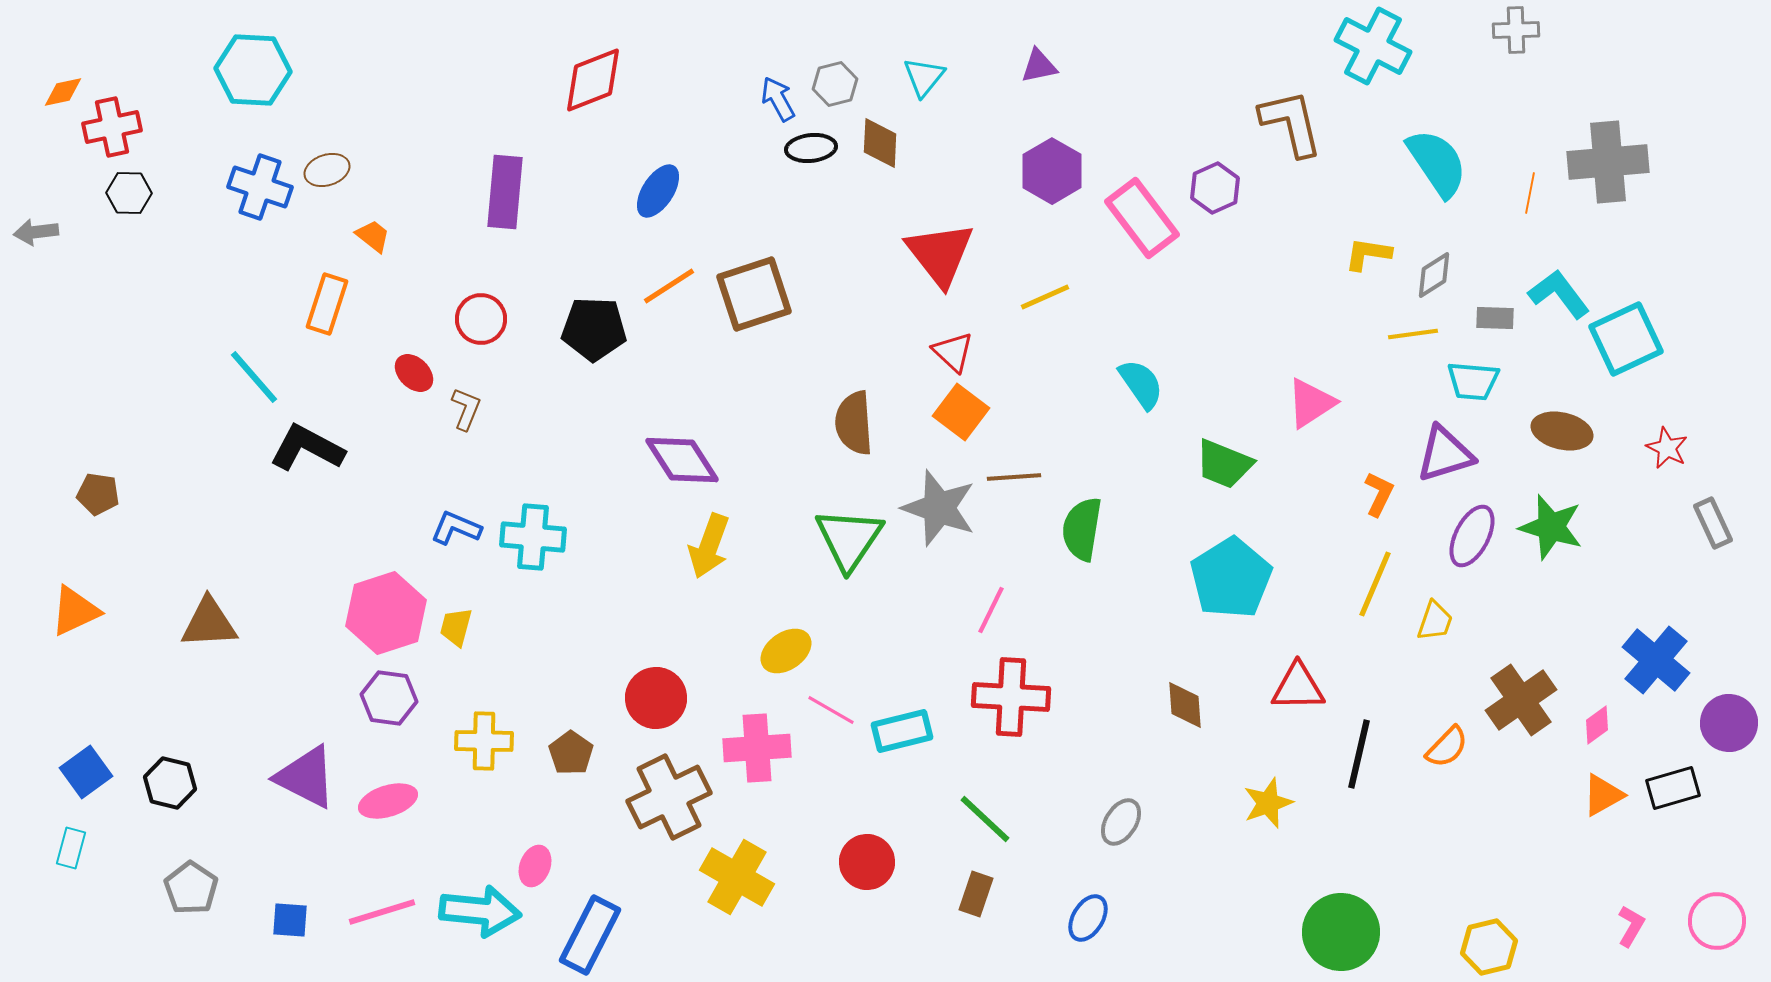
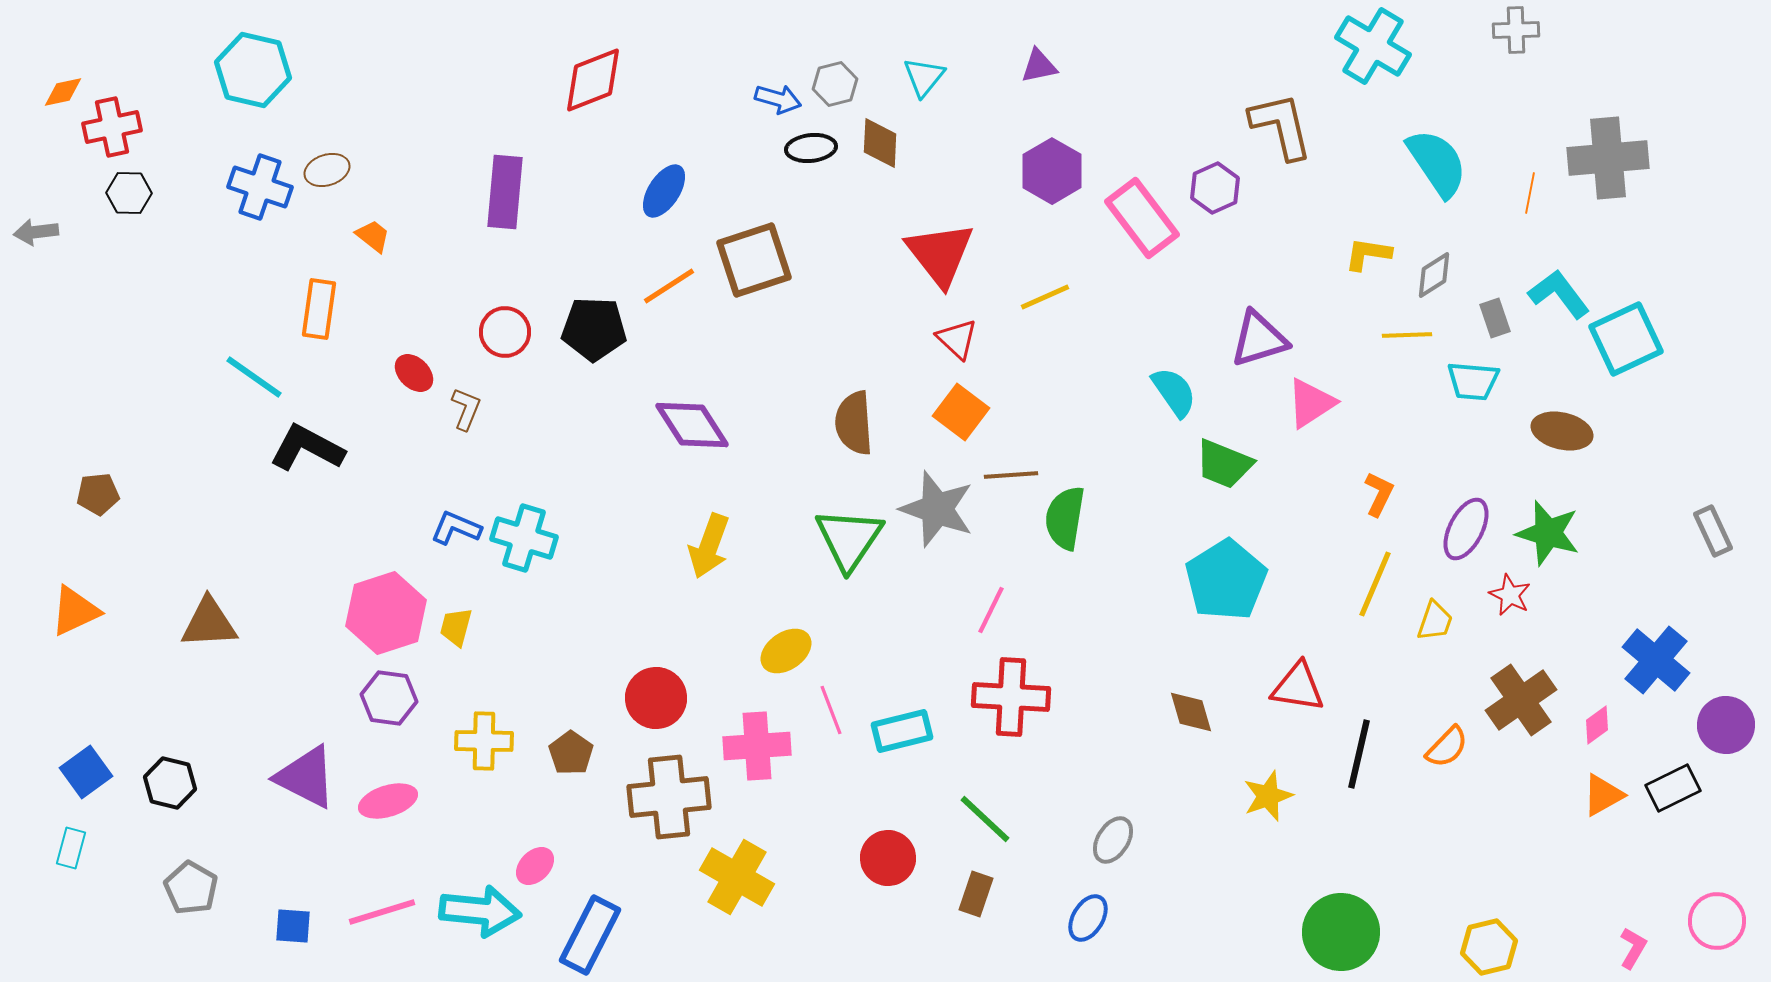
cyan cross at (1373, 46): rotated 4 degrees clockwise
cyan hexagon at (253, 70): rotated 10 degrees clockwise
blue arrow at (778, 99): rotated 135 degrees clockwise
brown L-shape at (1291, 123): moved 10 px left, 3 px down
gray cross at (1608, 162): moved 4 px up
blue ellipse at (658, 191): moved 6 px right
brown square at (754, 294): moved 34 px up
orange rectangle at (327, 304): moved 8 px left, 5 px down; rotated 10 degrees counterclockwise
gray rectangle at (1495, 318): rotated 69 degrees clockwise
red circle at (481, 319): moved 24 px right, 13 px down
yellow line at (1413, 334): moved 6 px left, 1 px down; rotated 6 degrees clockwise
red triangle at (953, 352): moved 4 px right, 13 px up
cyan line at (254, 377): rotated 14 degrees counterclockwise
cyan semicircle at (1141, 384): moved 33 px right, 8 px down
red star at (1667, 448): moved 157 px left, 147 px down
purple triangle at (1445, 454): moved 186 px left, 115 px up
purple diamond at (682, 460): moved 10 px right, 35 px up
brown line at (1014, 477): moved 3 px left, 2 px up
brown pentagon at (98, 494): rotated 15 degrees counterclockwise
gray star at (939, 508): moved 2 px left, 1 px down
gray rectangle at (1713, 523): moved 8 px down
green star at (1551, 527): moved 3 px left, 6 px down
green semicircle at (1082, 529): moved 17 px left, 11 px up
purple ellipse at (1472, 536): moved 6 px left, 7 px up
cyan cross at (533, 537): moved 9 px left, 1 px down; rotated 12 degrees clockwise
cyan pentagon at (1231, 578): moved 5 px left, 2 px down
red triangle at (1298, 687): rotated 10 degrees clockwise
brown diamond at (1185, 705): moved 6 px right, 7 px down; rotated 12 degrees counterclockwise
pink line at (831, 710): rotated 39 degrees clockwise
purple circle at (1729, 723): moved 3 px left, 2 px down
pink cross at (757, 748): moved 2 px up
black rectangle at (1673, 788): rotated 10 degrees counterclockwise
brown cross at (669, 797): rotated 20 degrees clockwise
yellow star at (1268, 803): moved 7 px up
gray ellipse at (1121, 822): moved 8 px left, 18 px down
red circle at (867, 862): moved 21 px right, 4 px up
pink ellipse at (535, 866): rotated 24 degrees clockwise
gray pentagon at (191, 888): rotated 4 degrees counterclockwise
blue square at (290, 920): moved 3 px right, 6 px down
pink L-shape at (1631, 926): moved 2 px right, 22 px down
